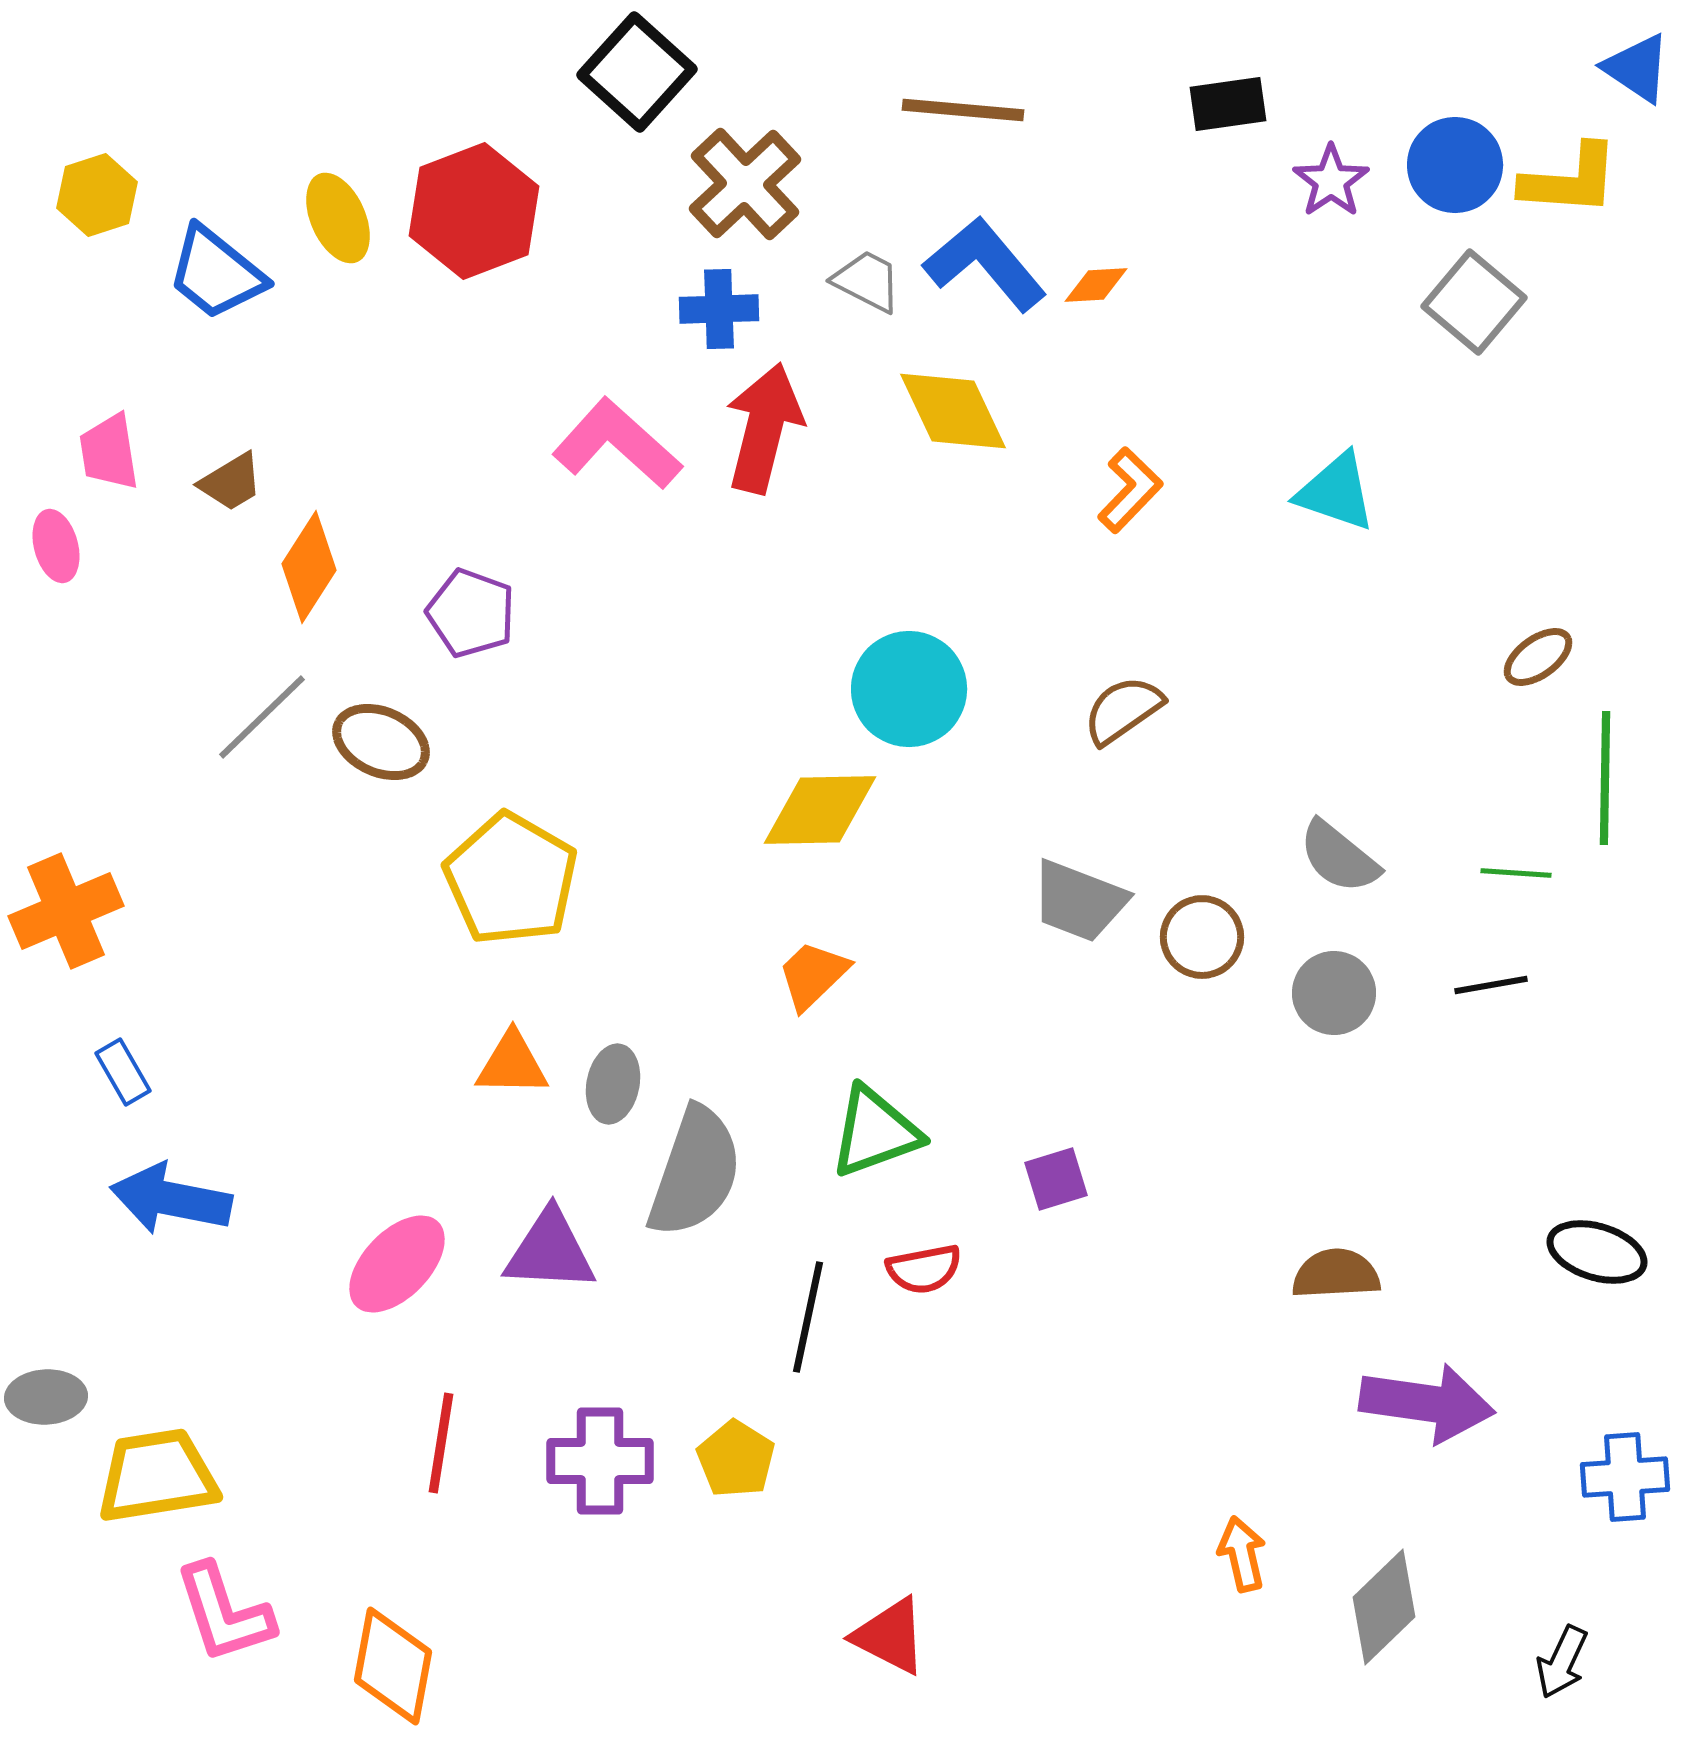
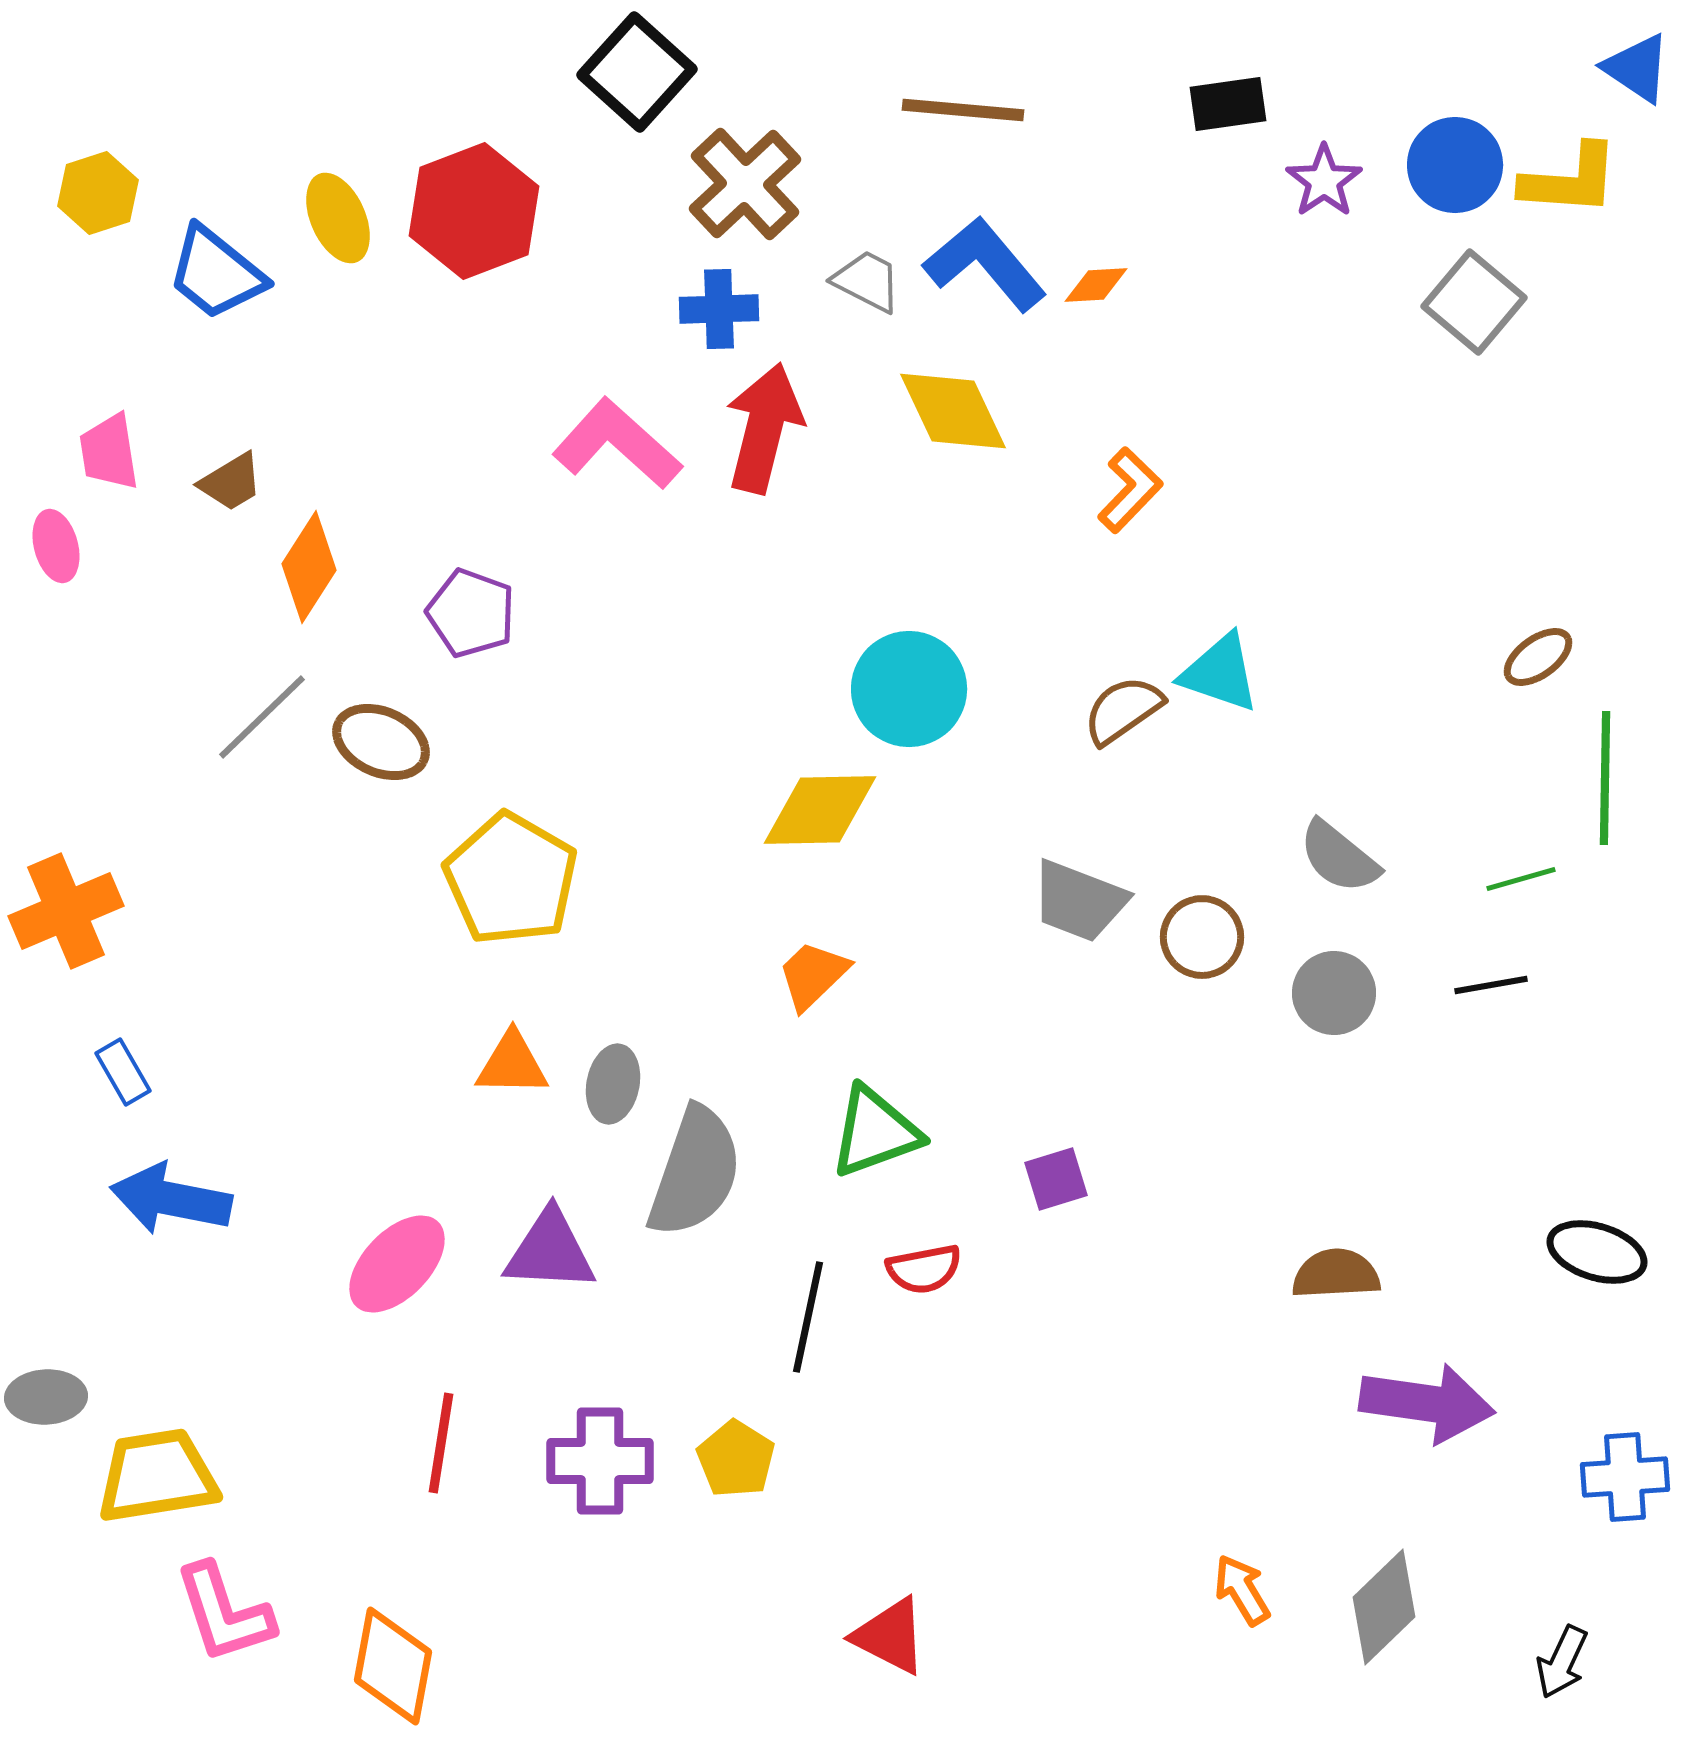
purple star at (1331, 181): moved 7 px left
yellow hexagon at (97, 195): moved 1 px right, 2 px up
cyan triangle at (1336, 492): moved 116 px left, 181 px down
green line at (1516, 873): moved 5 px right, 6 px down; rotated 20 degrees counterclockwise
orange arrow at (1242, 1554): moved 36 px down; rotated 18 degrees counterclockwise
